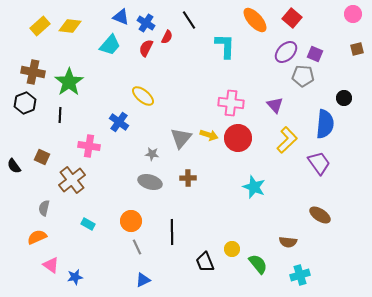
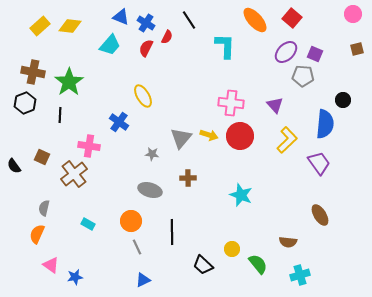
yellow ellipse at (143, 96): rotated 20 degrees clockwise
black circle at (344, 98): moved 1 px left, 2 px down
red circle at (238, 138): moved 2 px right, 2 px up
brown cross at (72, 180): moved 2 px right, 6 px up
gray ellipse at (150, 182): moved 8 px down
cyan star at (254, 187): moved 13 px left, 8 px down
brown ellipse at (320, 215): rotated 25 degrees clockwise
orange semicircle at (37, 237): moved 3 px up; rotated 42 degrees counterclockwise
black trapezoid at (205, 262): moved 2 px left, 3 px down; rotated 25 degrees counterclockwise
